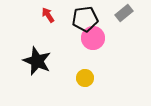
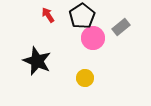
gray rectangle: moved 3 px left, 14 px down
black pentagon: moved 3 px left, 3 px up; rotated 25 degrees counterclockwise
